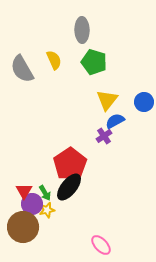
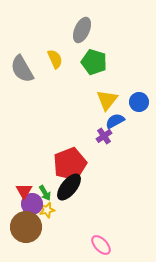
gray ellipse: rotated 25 degrees clockwise
yellow semicircle: moved 1 px right, 1 px up
blue circle: moved 5 px left
red pentagon: rotated 12 degrees clockwise
brown circle: moved 3 px right
